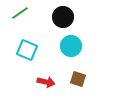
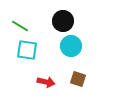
green line: moved 13 px down; rotated 66 degrees clockwise
black circle: moved 4 px down
cyan square: rotated 15 degrees counterclockwise
